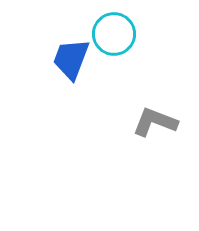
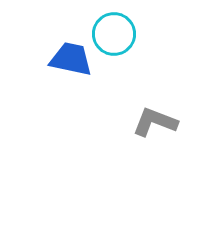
blue trapezoid: rotated 81 degrees clockwise
